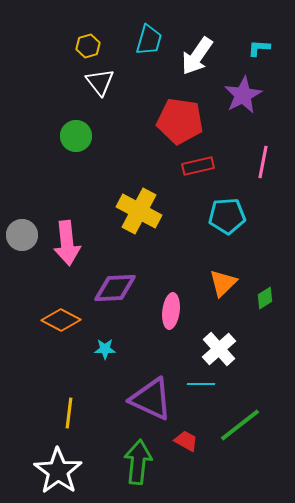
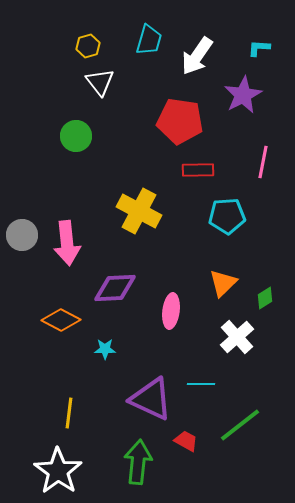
red rectangle: moved 4 px down; rotated 12 degrees clockwise
white cross: moved 18 px right, 12 px up
